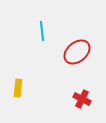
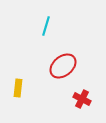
cyan line: moved 4 px right, 5 px up; rotated 24 degrees clockwise
red ellipse: moved 14 px left, 14 px down
